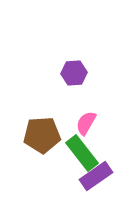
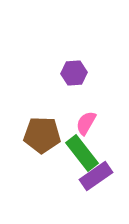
brown pentagon: rotated 6 degrees clockwise
